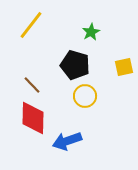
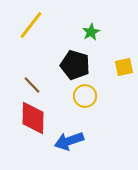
blue arrow: moved 2 px right
